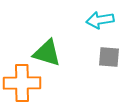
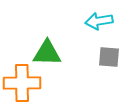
cyan arrow: moved 1 px left, 1 px down
green triangle: rotated 16 degrees counterclockwise
